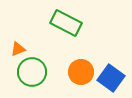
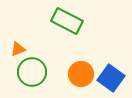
green rectangle: moved 1 px right, 2 px up
orange circle: moved 2 px down
